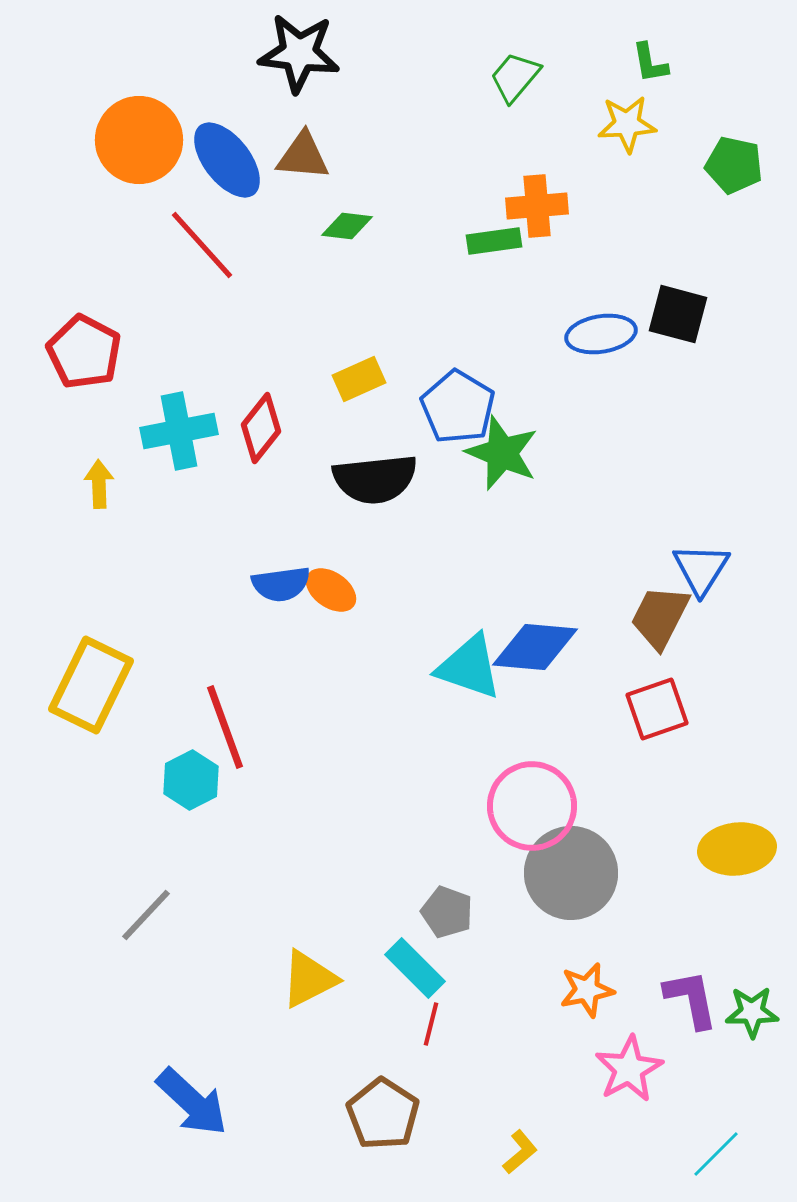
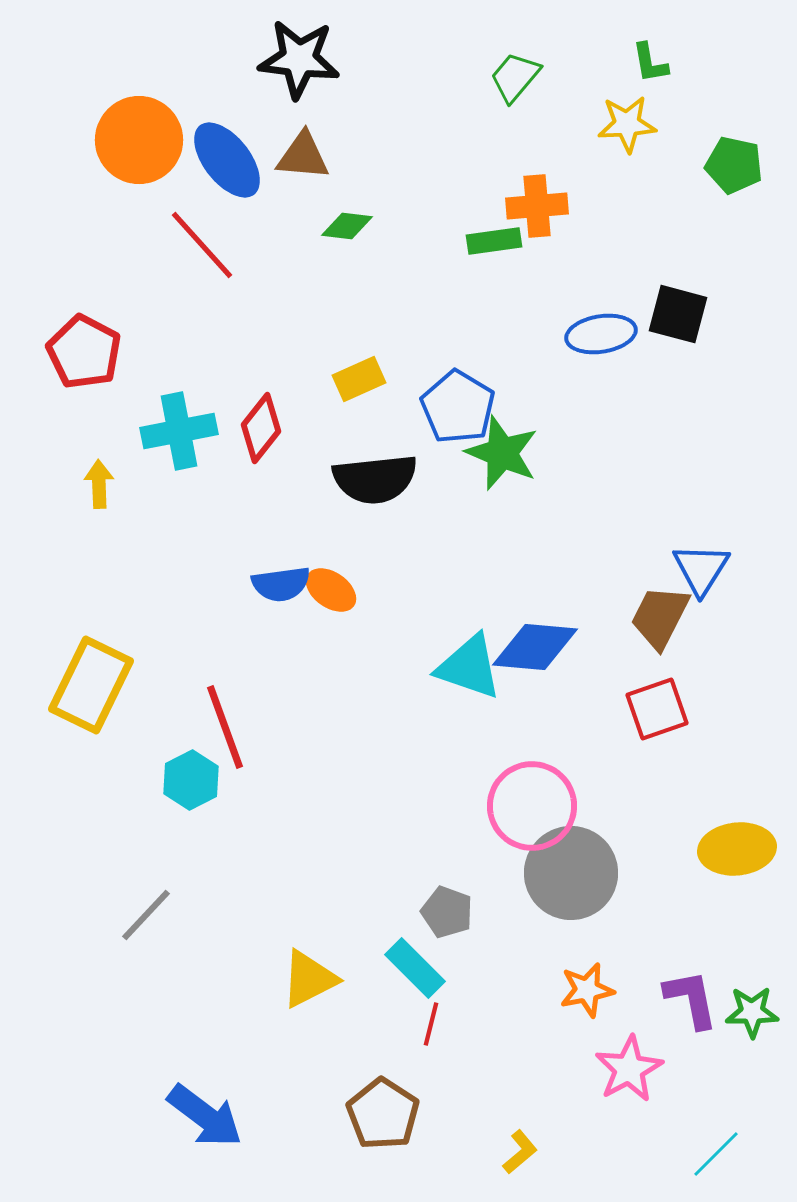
black star at (299, 53): moved 6 px down
blue arrow at (192, 1102): moved 13 px right, 14 px down; rotated 6 degrees counterclockwise
